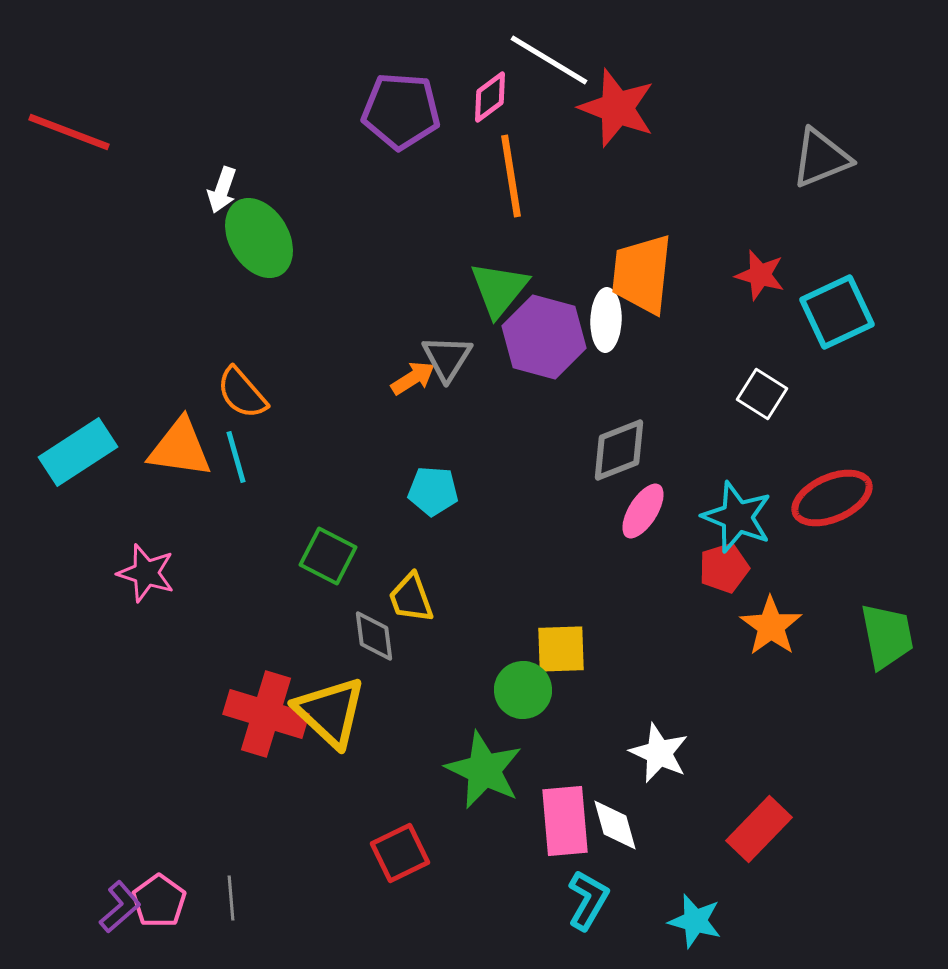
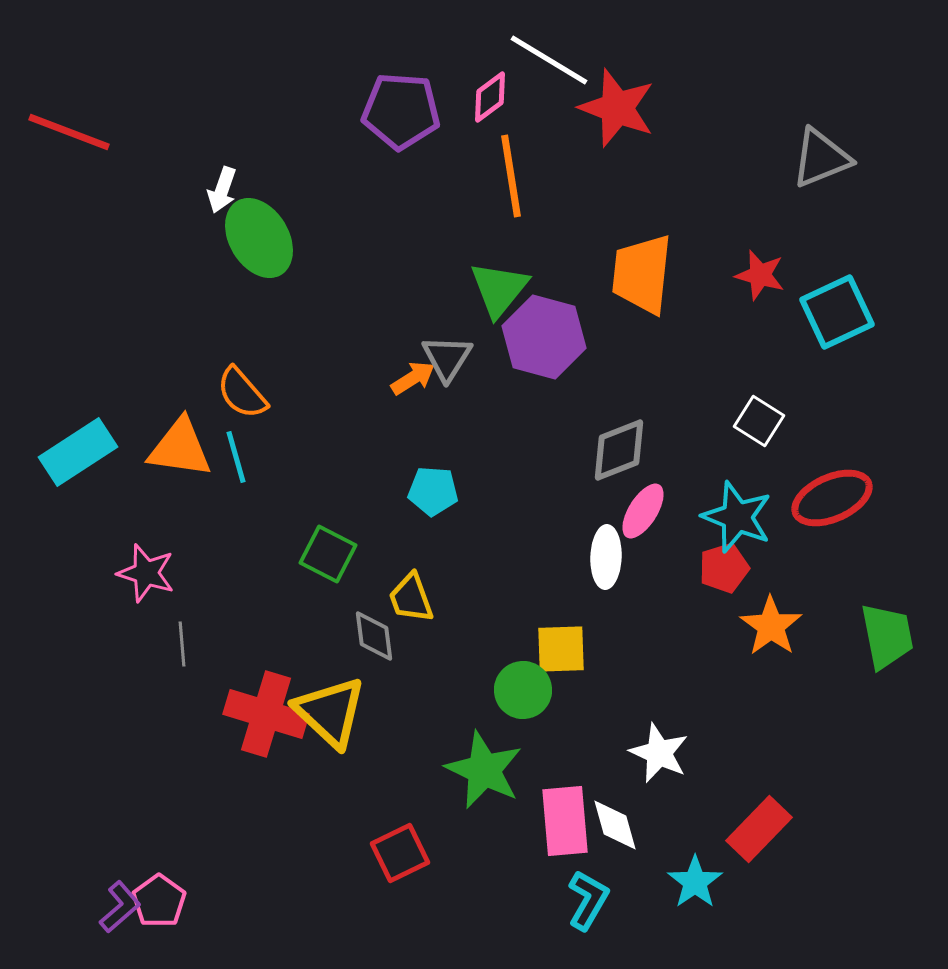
white ellipse at (606, 320): moved 237 px down
white square at (762, 394): moved 3 px left, 27 px down
green square at (328, 556): moved 2 px up
gray line at (231, 898): moved 49 px left, 254 px up
cyan star at (695, 921): moved 39 px up; rotated 22 degrees clockwise
